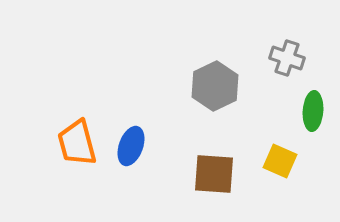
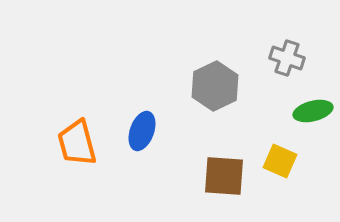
green ellipse: rotated 72 degrees clockwise
blue ellipse: moved 11 px right, 15 px up
brown square: moved 10 px right, 2 px down
